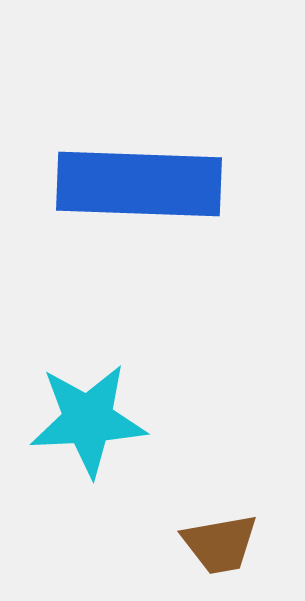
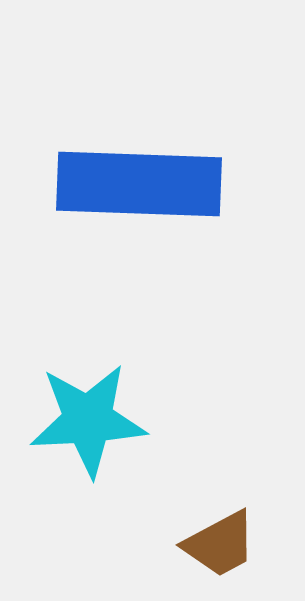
brown trapezoid: rotated 18 degrees counterclockwise
